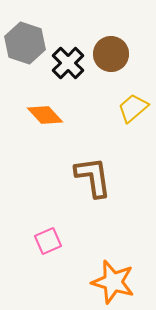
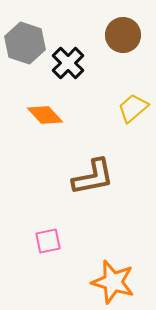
brown circle: moved 12 px right, 19 px up
brown L-shape: rotated 87 degrees clockwise
pink square: rotated 12 degrees clockwise
